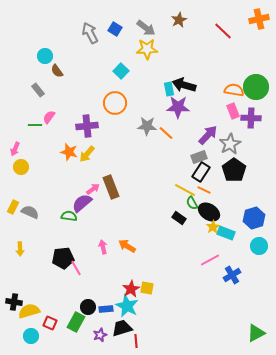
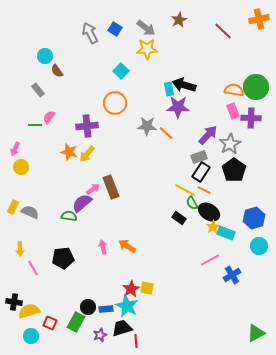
pink line at (76, 268): moved 43 px left
